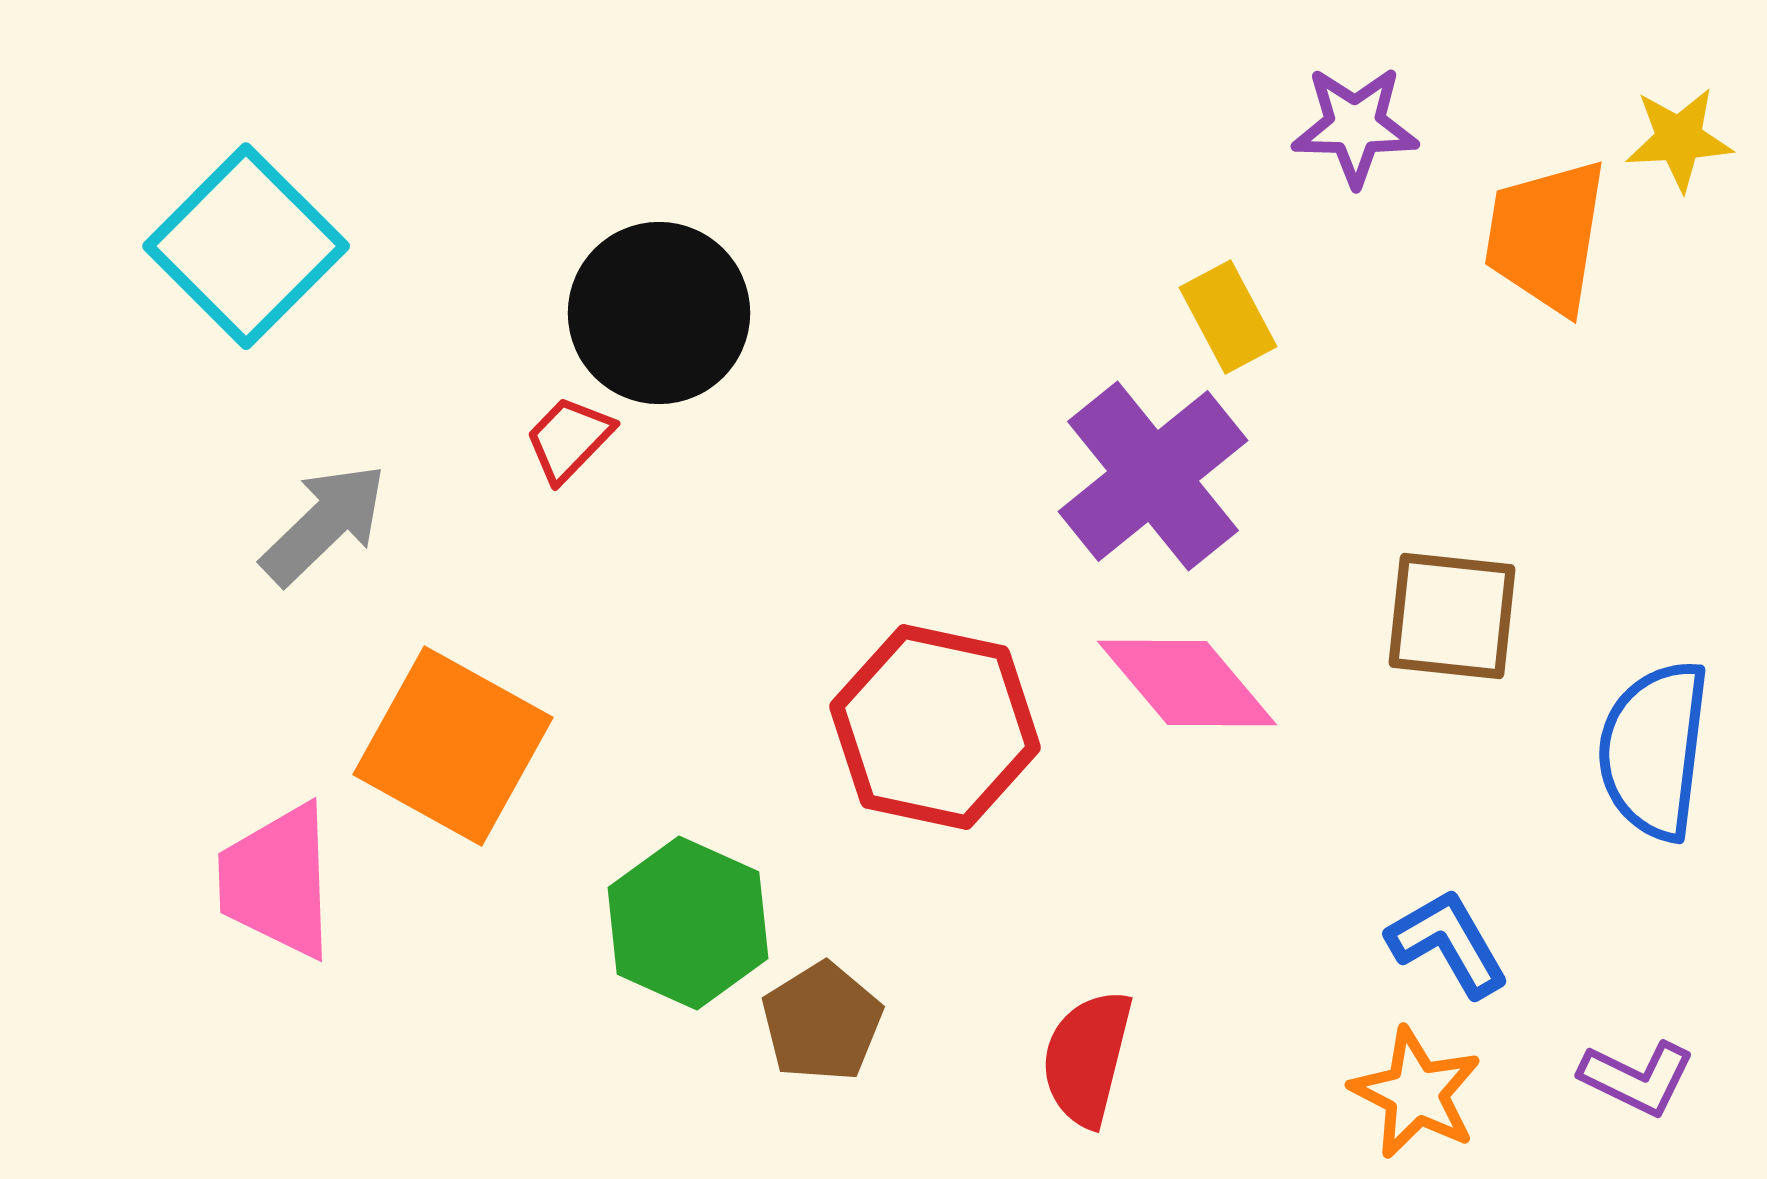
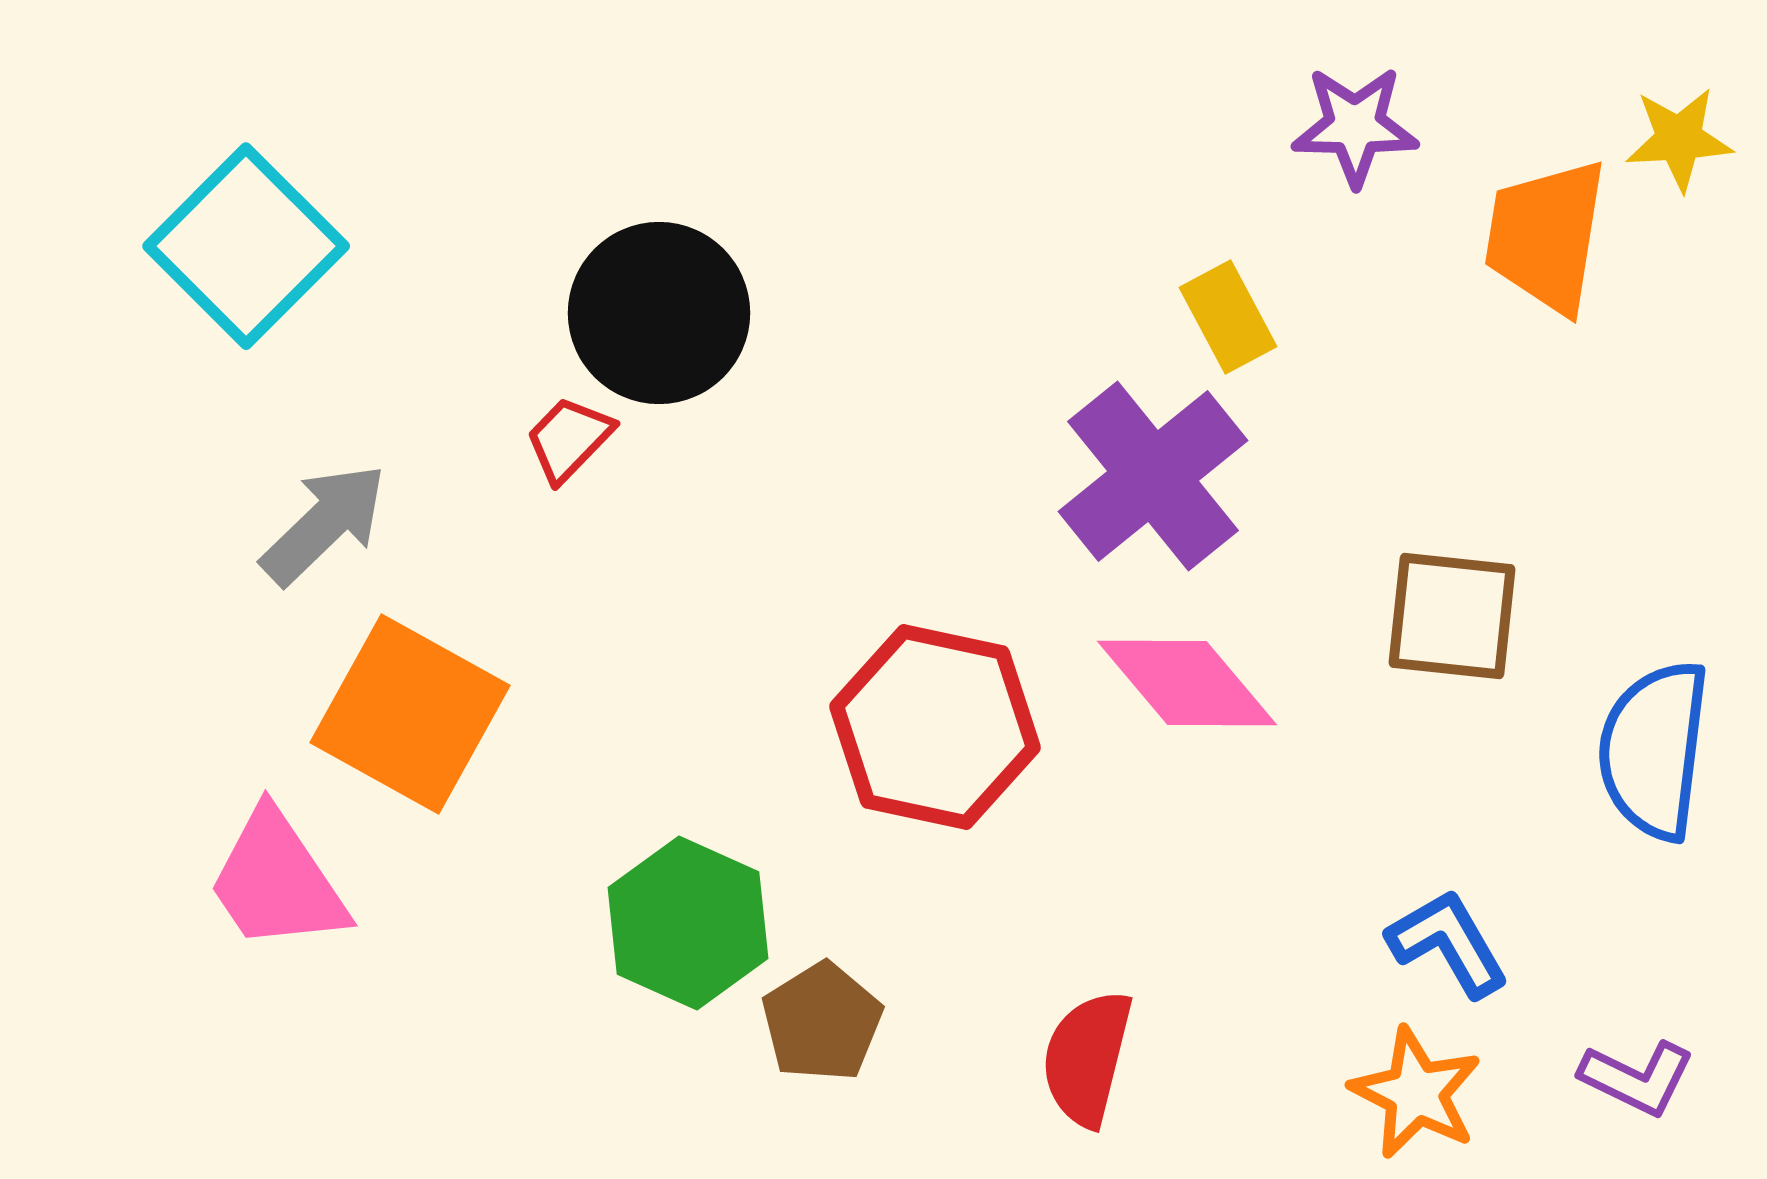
orange square: moved 43 px left, 32 px up
pink trapezoid: rotated 32 degrees counterclockwise
